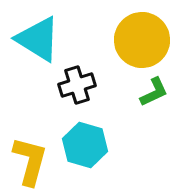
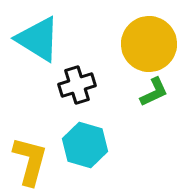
yellow circle: moved 7 px right, 4 px down
